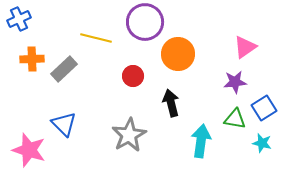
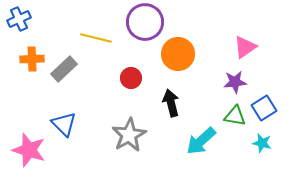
red circle: moved 2 px left, 2 px down
green triangle: moved 3 px up
cyan arrow: rotated 140 degrees counterclockwise
